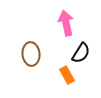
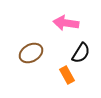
pink arrow: rotated 70 degrees counterclockwise
brown ellipse: moved 1 px up; rotated 65 degrees clockwise
